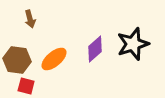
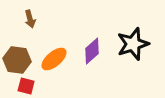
purple diamond: moved 3 px left, 2 px down
